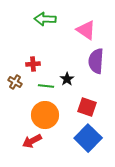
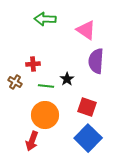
red arrow: rotated 42 degrees counterclockwise
